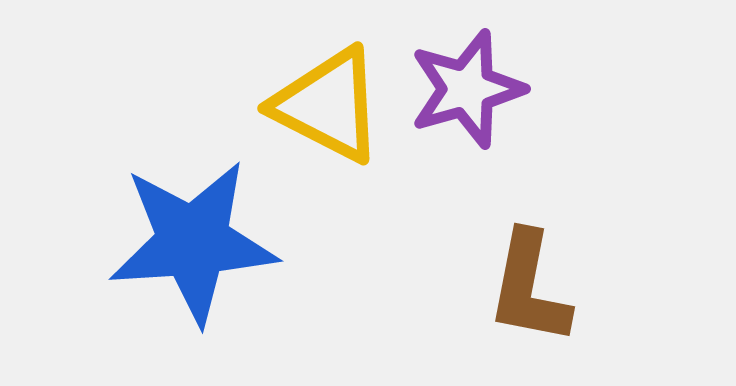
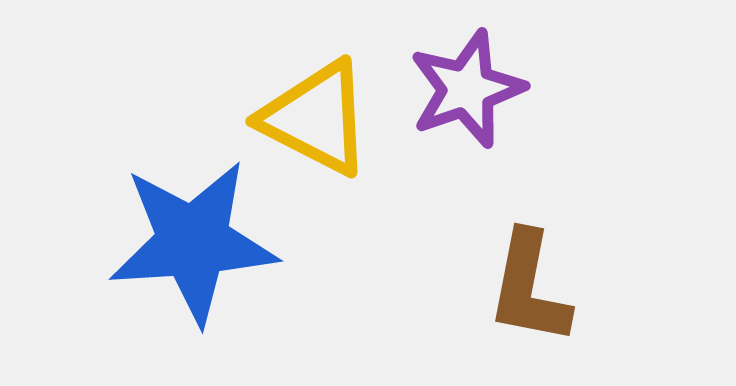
purple star: rotated 3 degrees counterclockwise
yellow triangle: moved 12 px left, 13 px down
